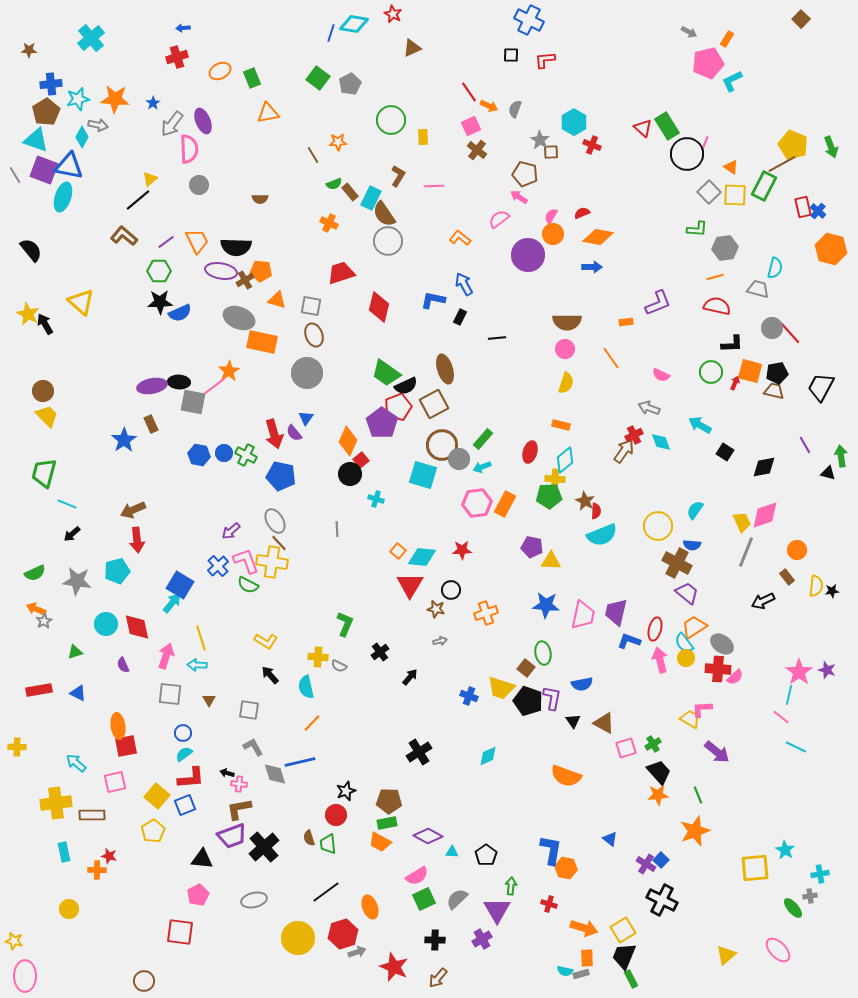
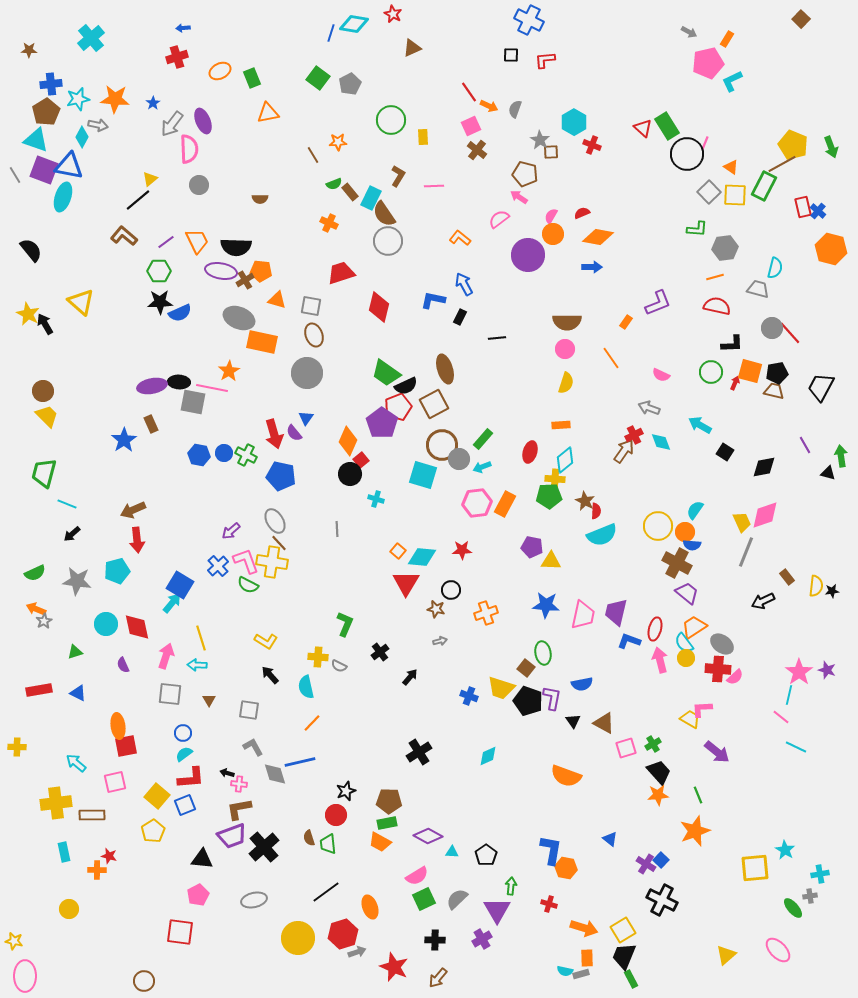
orange rectangle at (626, 322): rotated 48 degrees counterclockwise
pink line at (212, 388): rotated 48 degrees clockwise
orange rectangle at (561, 425): rotated 18 degrees counterclockwise
orange circle at (797, 550): moved 112 px left, 18 px up
red triangle at (410, 585): moved 4 px left, 2 px up
